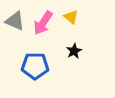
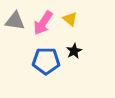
yellow triangle: moved 1 px left, 2 px down
gray triangle: rotated 15 degrees counterclockwise
blue pentagon: moved 11 px right, 5 px up
